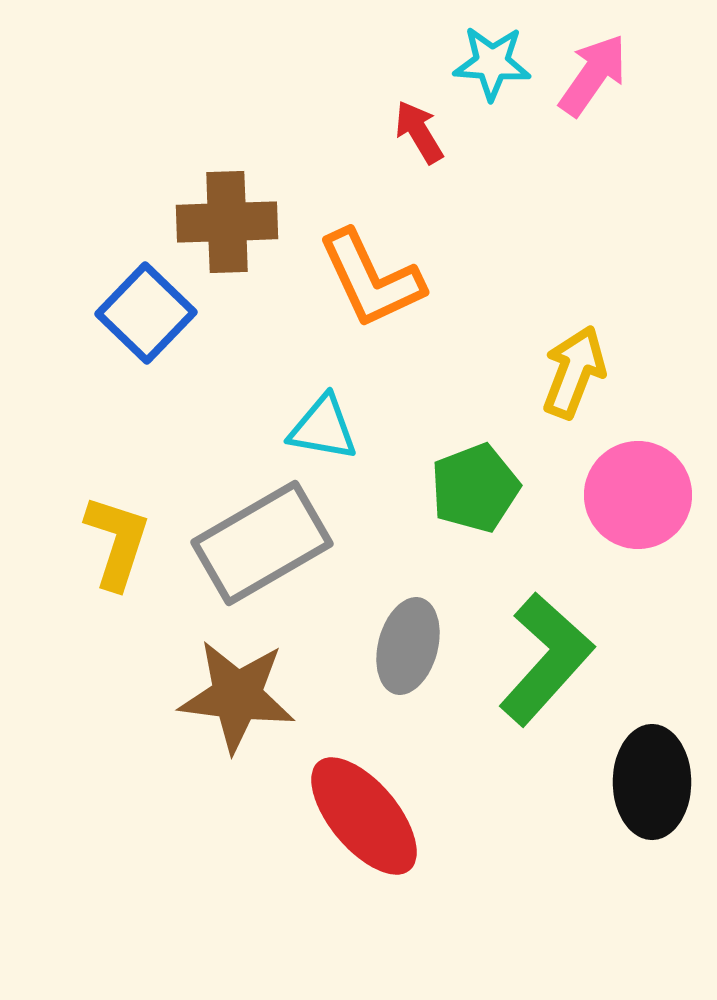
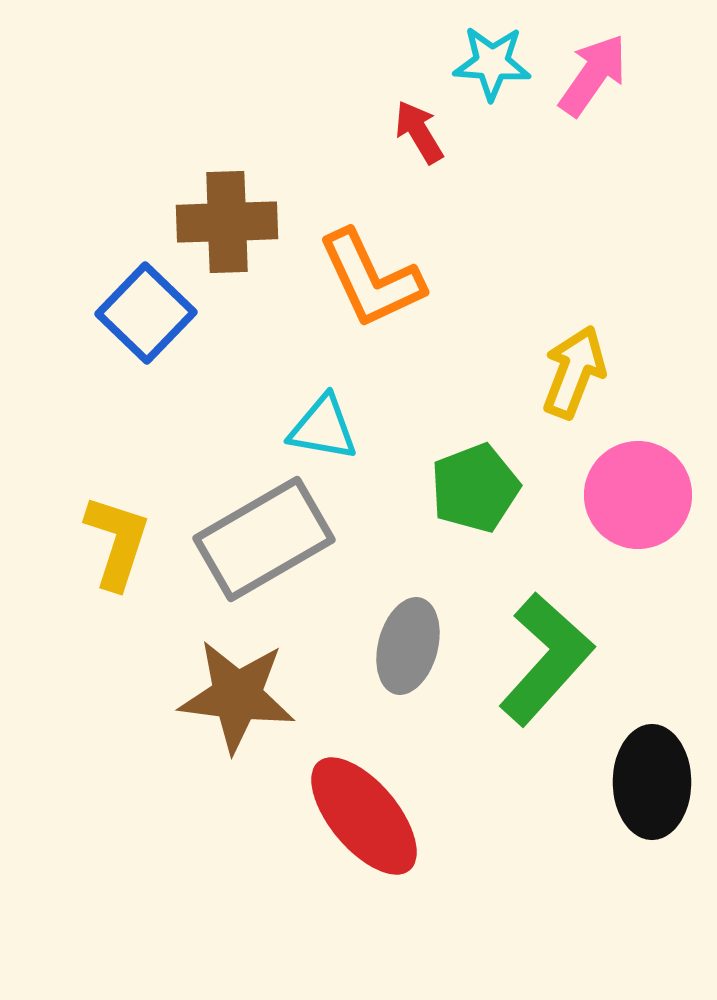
gray rectangle: moved 2 px right, 4 px up
